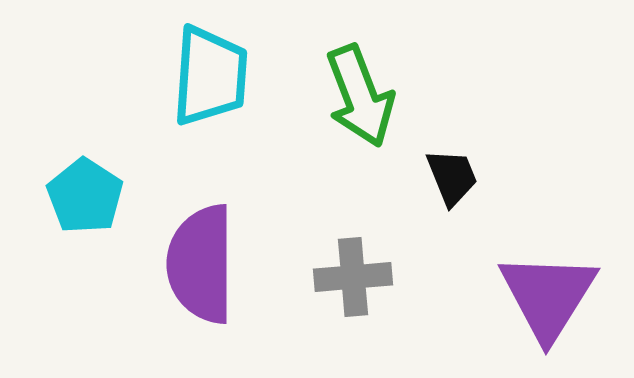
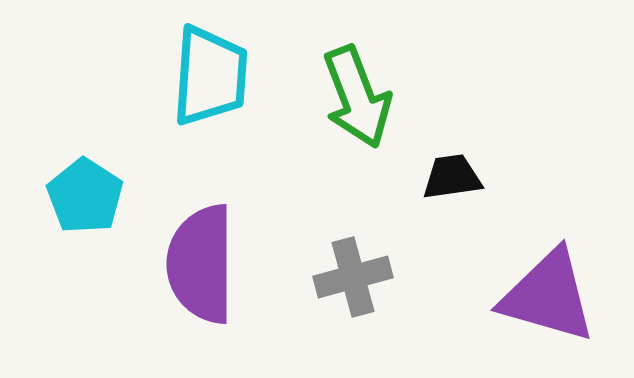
green arrow: moved 3 px left, 1 px down
black trapezoid: rotated 76 degrees counterclockwise
gray cross: rotated 10 degrees counterclockwise
purple triangle: rotated 46 degrees counterclockwise
